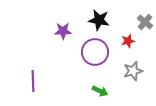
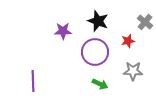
black star: moved 1 px left, 1 px down; rotated 10 degrees clockwise
gray star: rotated 18 degrees clockwise
green arrow: moved 7 px up
